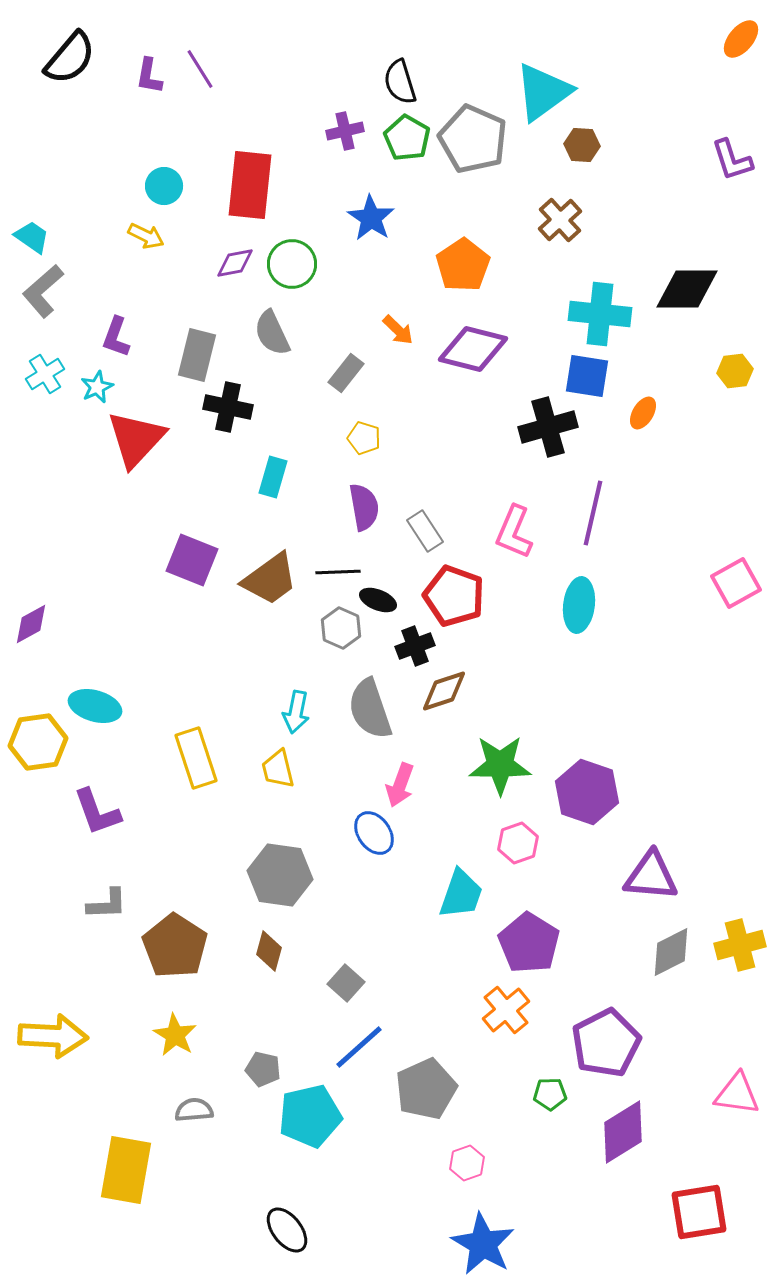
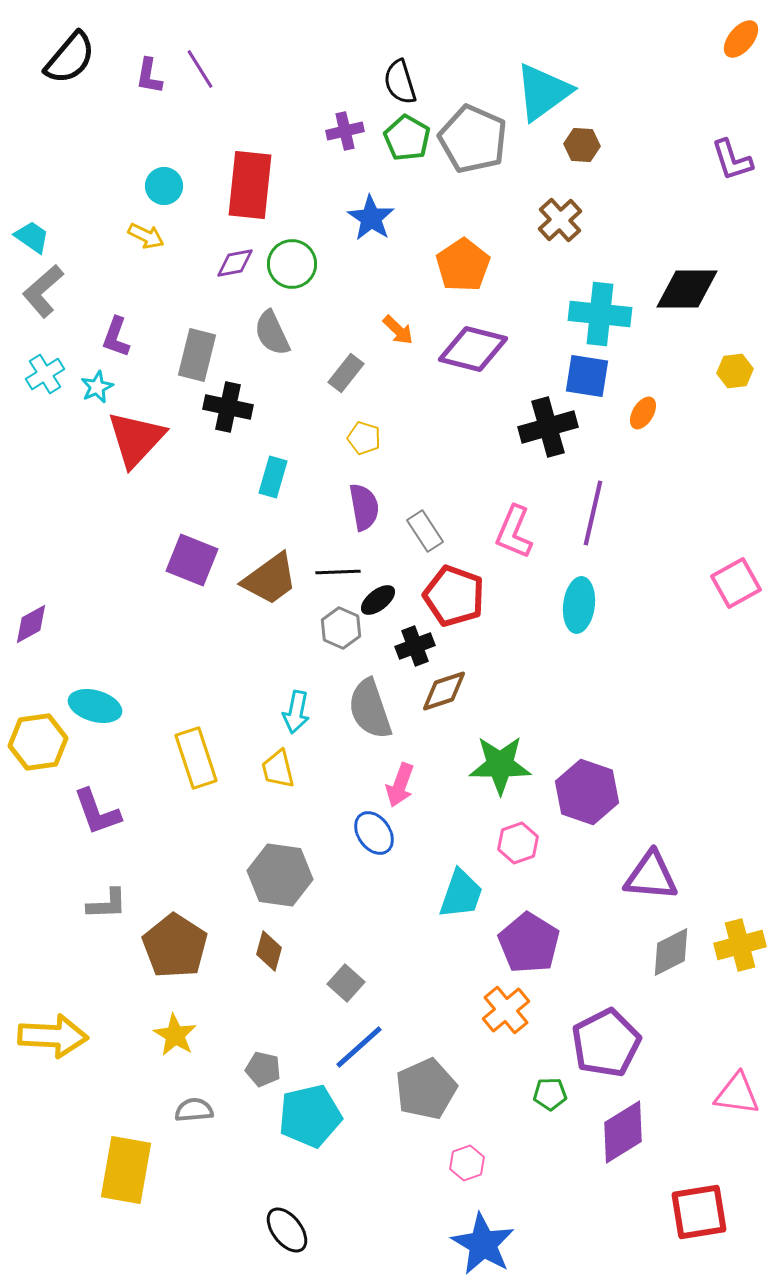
black ellipse at (378, 600): rotated 60 degrees counterclockwise
